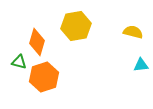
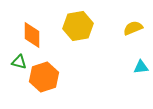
yellow hexagon: moved 2 px right
yellow semicircle: moved 4 px up; rotated 36 degrees counterclockwise
orange diamond: moved 5 px left, 7 px up; rotated 16 degrees counterclockwise
cyan triangle: moved 2 px down
